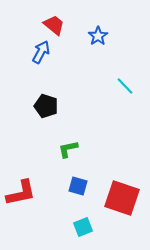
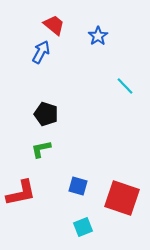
black pentagon: moved 8 px down
green L-shape: moved 27 px left
